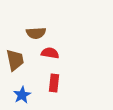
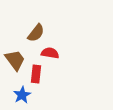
brown semicircle: rotated 48 degrees counterclockwise
brown trapezoid: rotated 25 degrees counterclockwise
red rectangle: moved 18 px left, 9 px up
